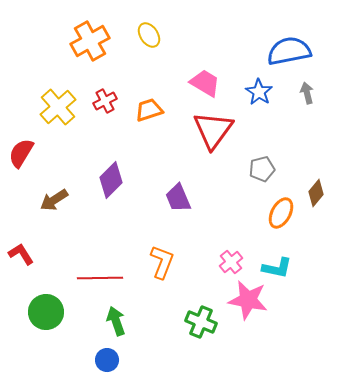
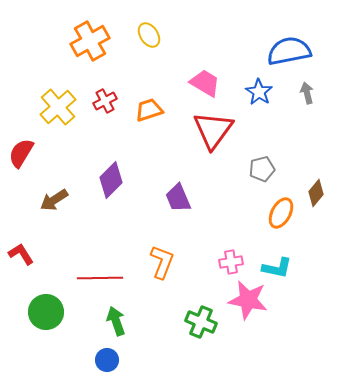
pink cross: rotated 30 degrees clockwise
